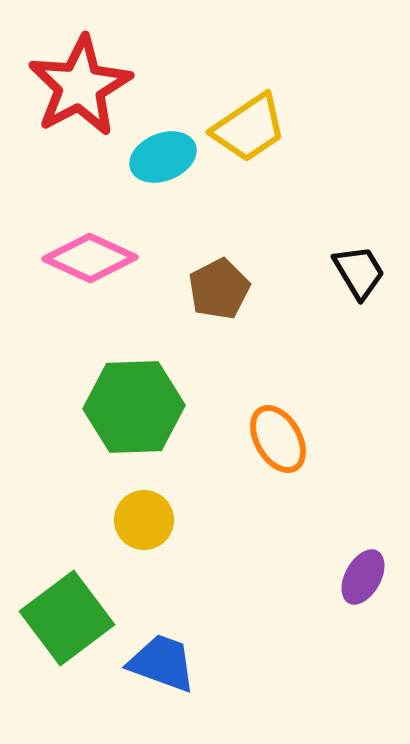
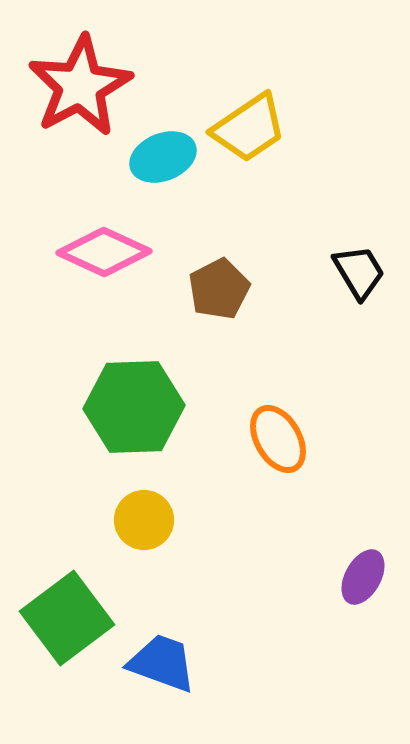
pink diamond: moved 14 px right, 6 px up
